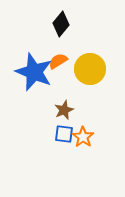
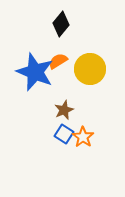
blue star: moved 1 px right
blue square: rotated 24 degrees clockwise
